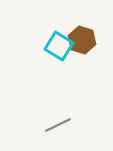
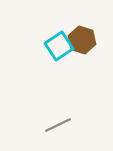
cyan square: rotated 24 degrees clockwise
